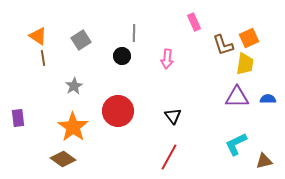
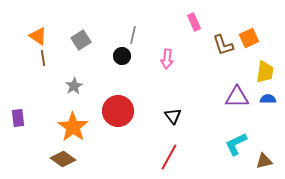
gray line: moved 1 px left, 2 px down; rotated 12 degrees clockwise
yellow trapezoid: moved 20 px right, 8 px down
